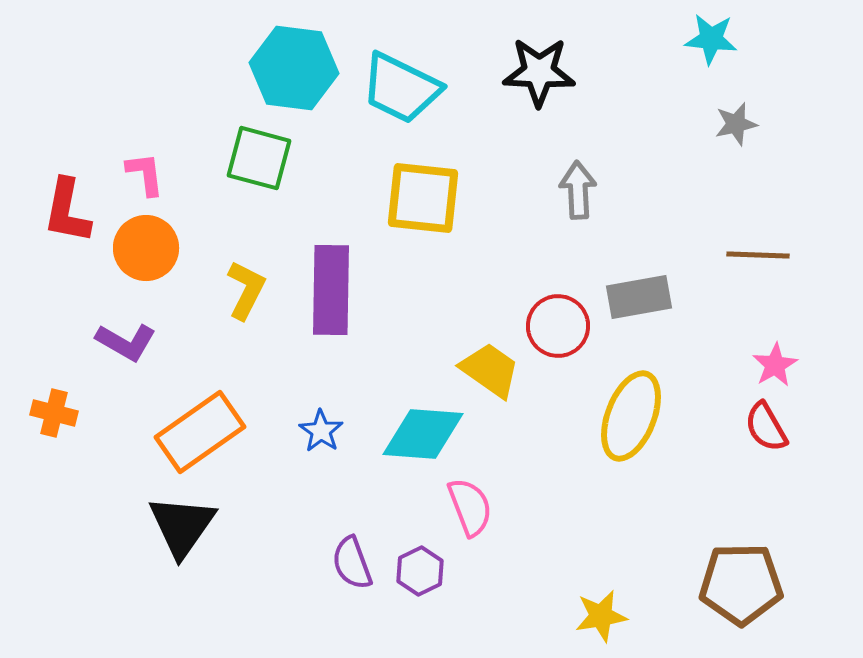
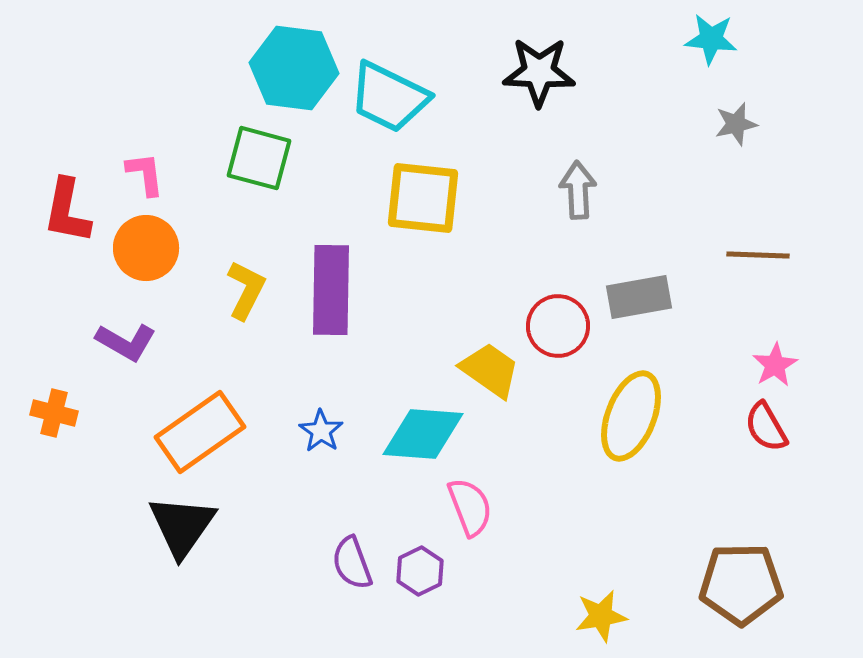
cyan trapezoid: moved 12 px left, 9 px down
